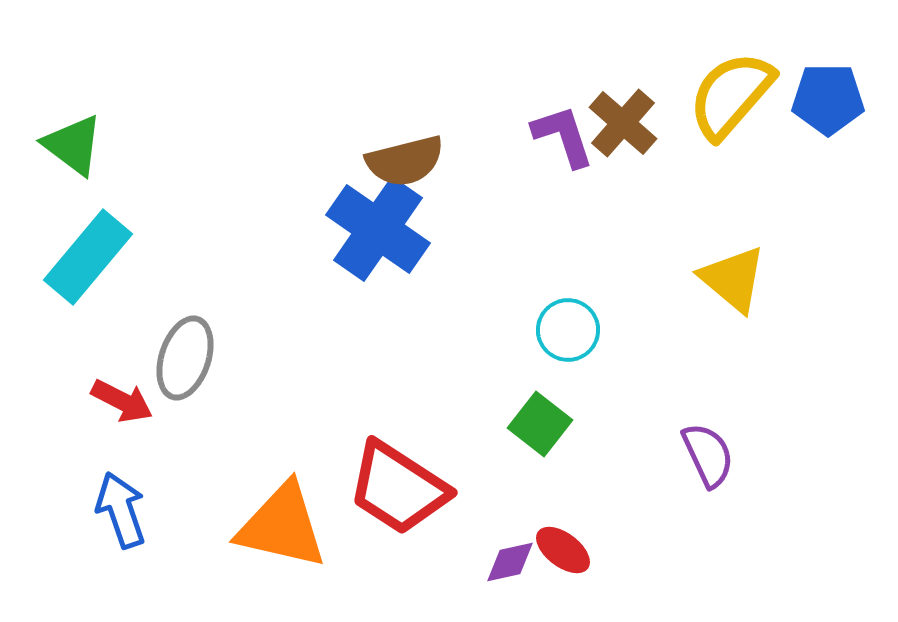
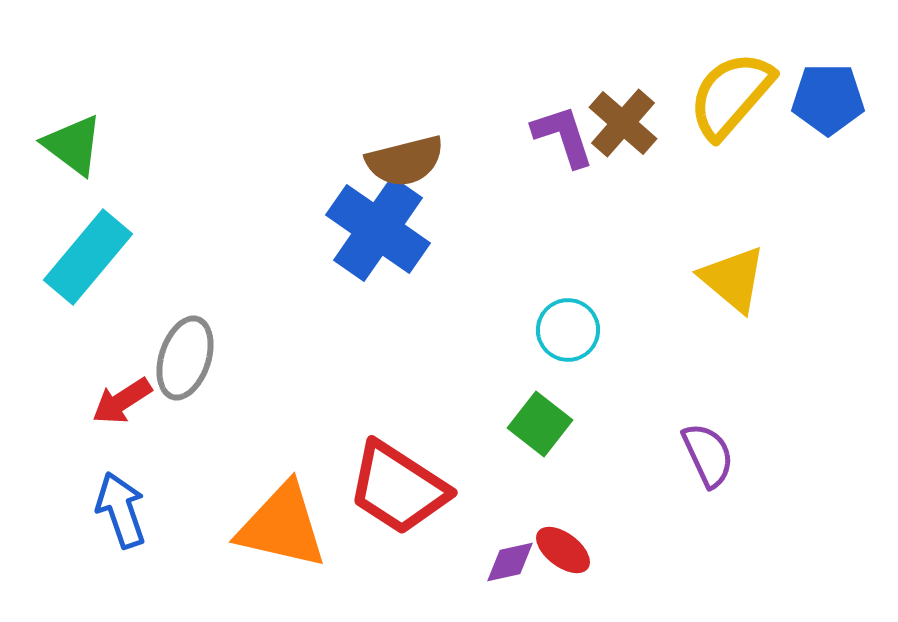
red arrow: rotated 120 degrees clockwise
